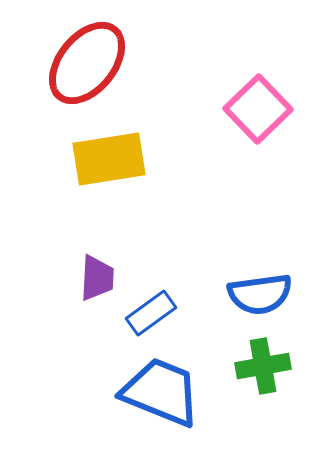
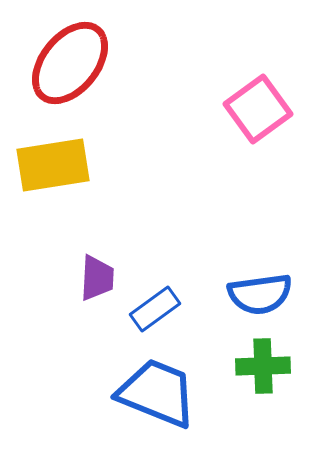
red ellipse: moved 17 px left
pink square: rotated 8 degrees clockwise
yellow rectangle: moved 56 px left, 6 px down
blue rectangle: moved 4 px right, 4 px up
green cross: rotated 8 degrees clockwise
blue trapezoid: moved 4 px left, 1 px down
